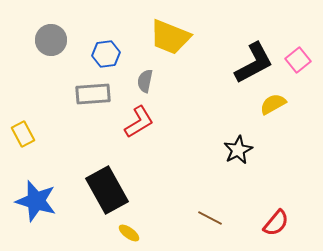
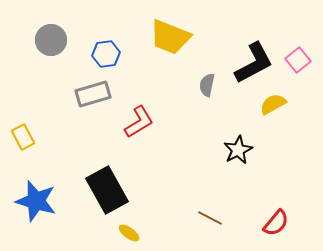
gray semicircle: moved 62 px right, 4 px down
gray rectangle: rotated 12 degrees counterclockwise
yellow rectangle: moved 3 px down
